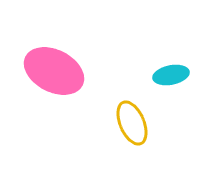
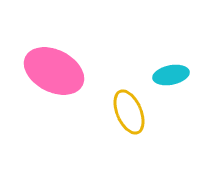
yellow ellipse: moved 3 px left, 11 px up
